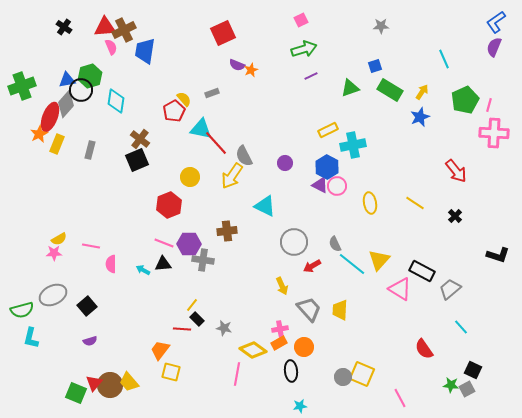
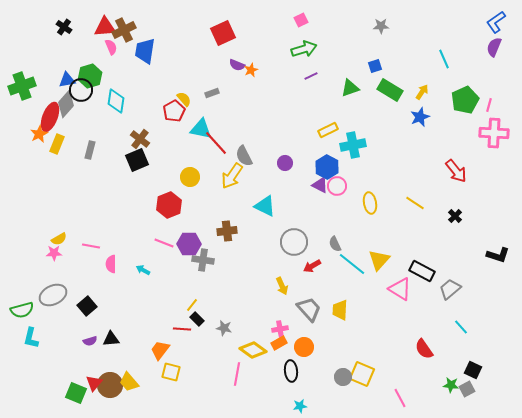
black triangle at (163, 264): moved 52 px left, 75 px down
